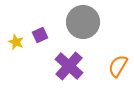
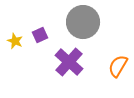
yellow star: moved 1 px left, 1 px up
purple cross: moved 4 px up
